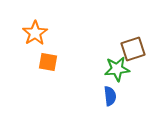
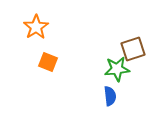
orange star: moved 1 px right, 6 px up
orange square: rotated 12 degrees clockwise
